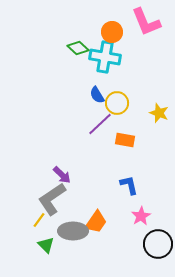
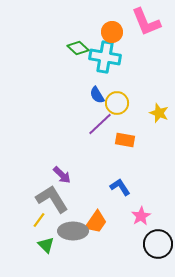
blue L-shape: moved 9 px left, 2 px down; rotated 20 degrees counterclockwise
gray L-shape: rotated 92 degrees clockwise
